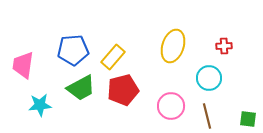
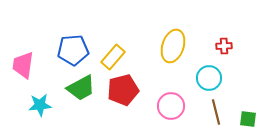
brown line: moved 9 px right, 4 px up
